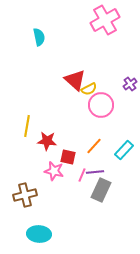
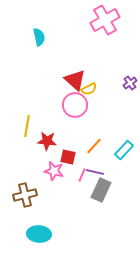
purple cross: moved 1 px up
pink circle: moved 26 px left
purple line: rotated 18 degrees clockwise
